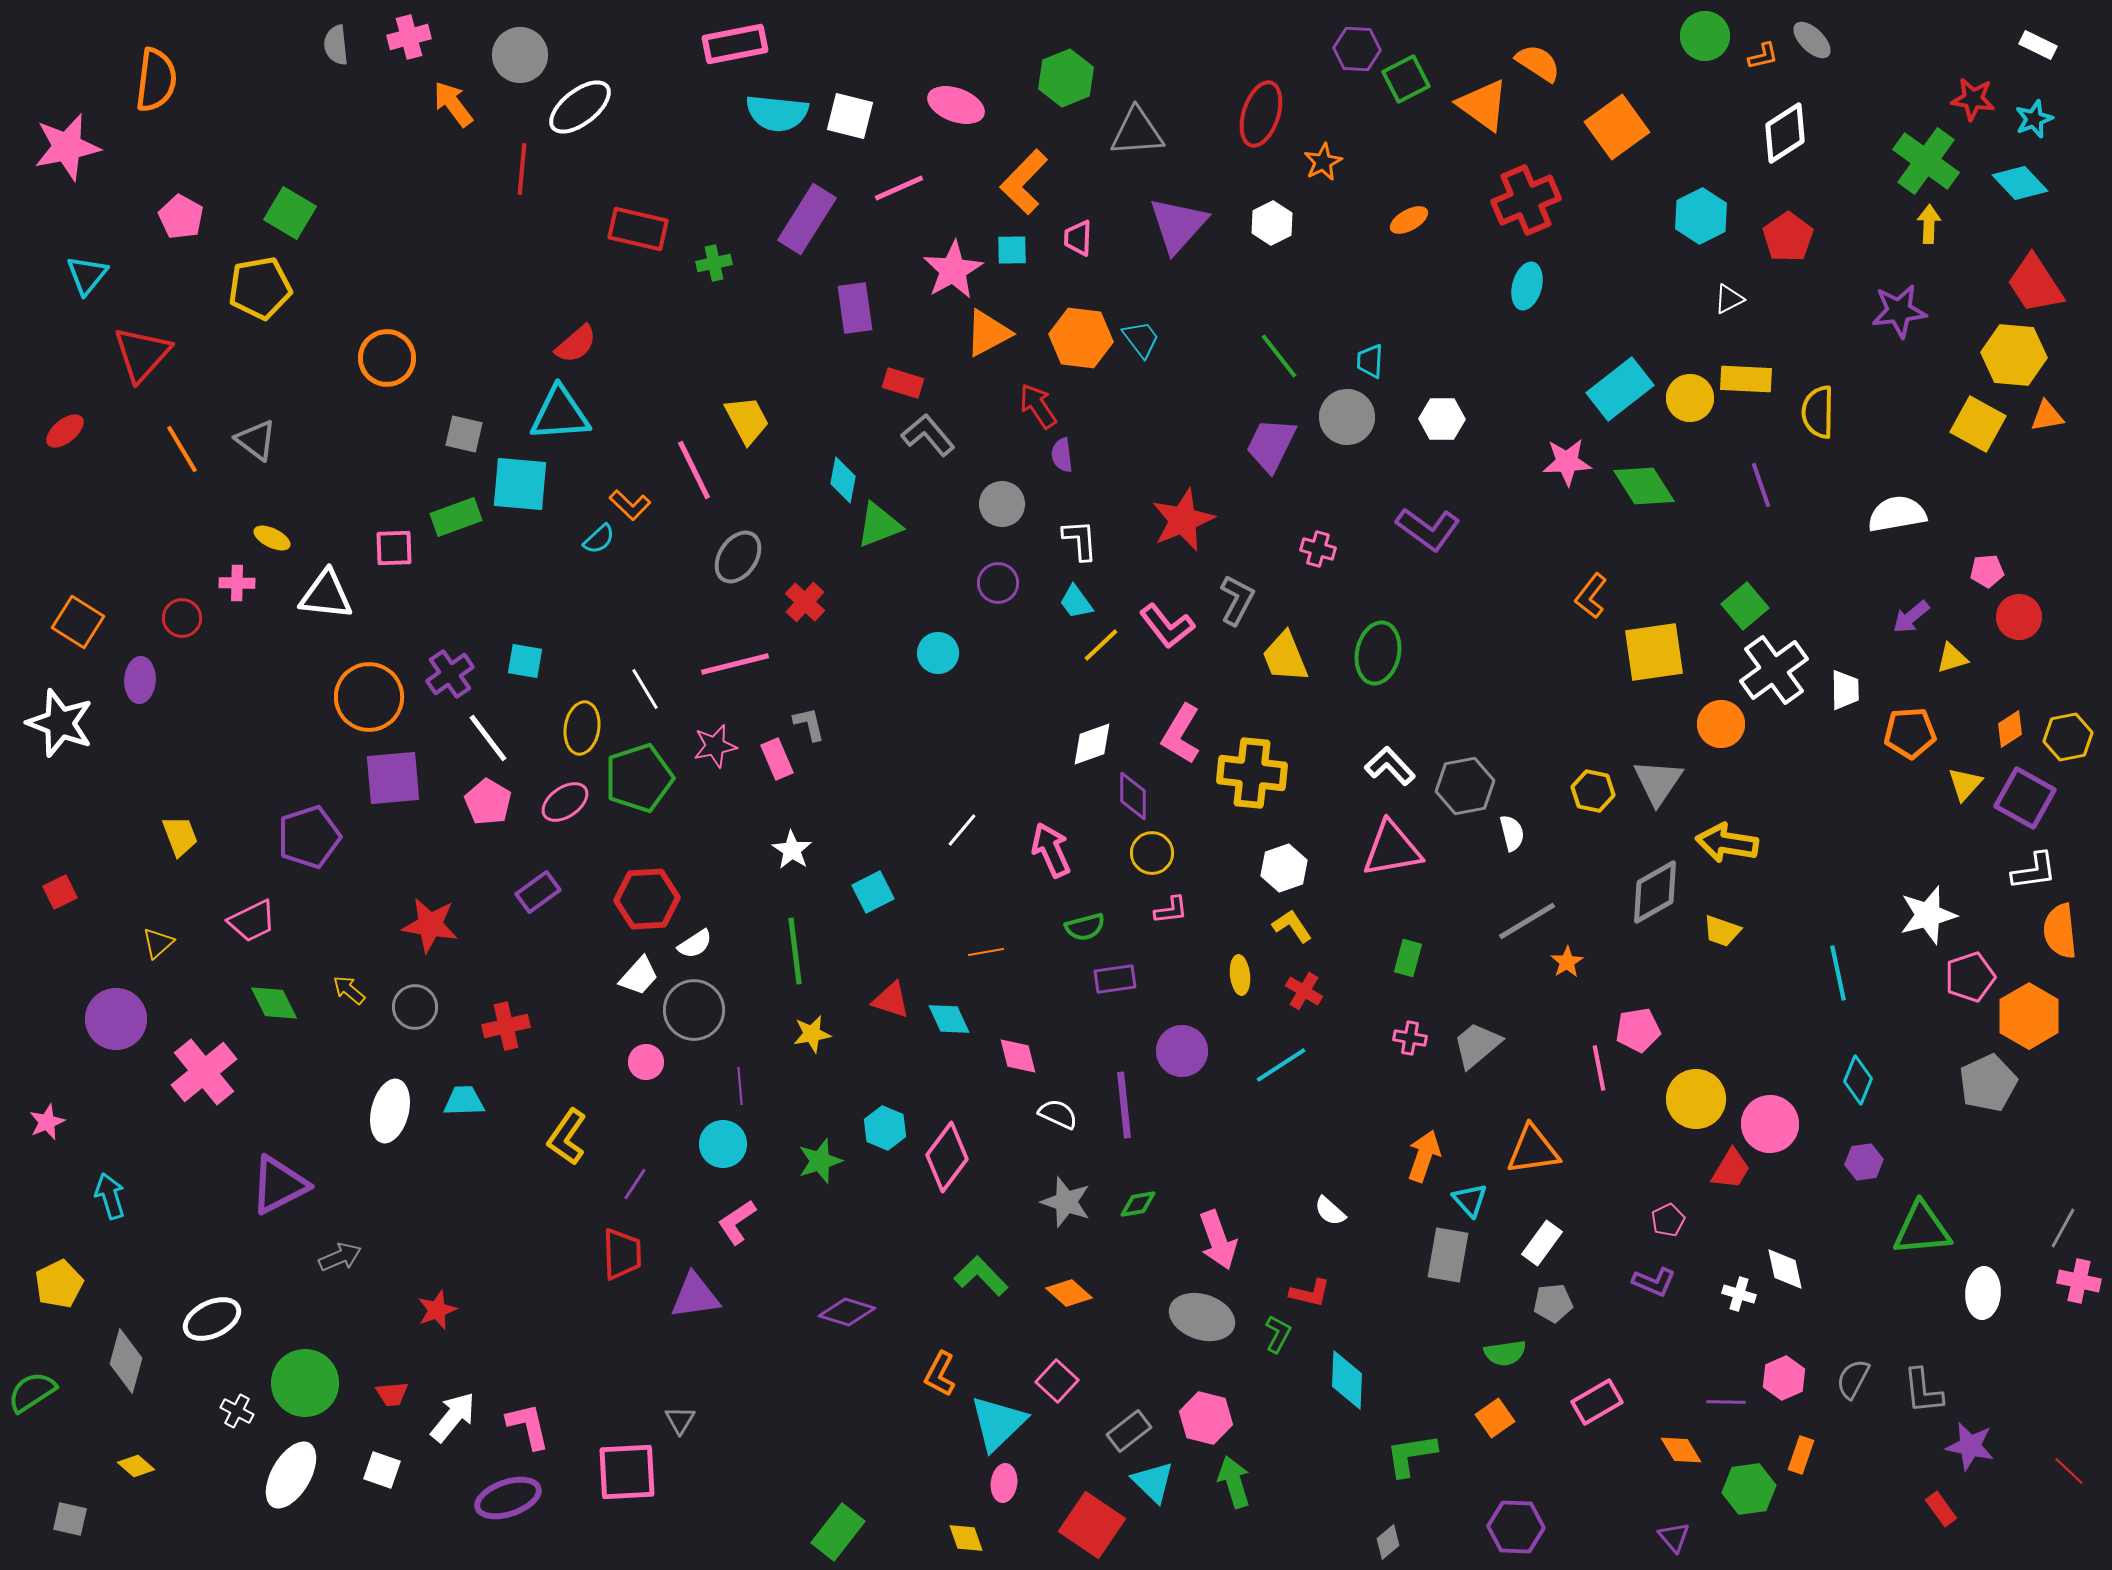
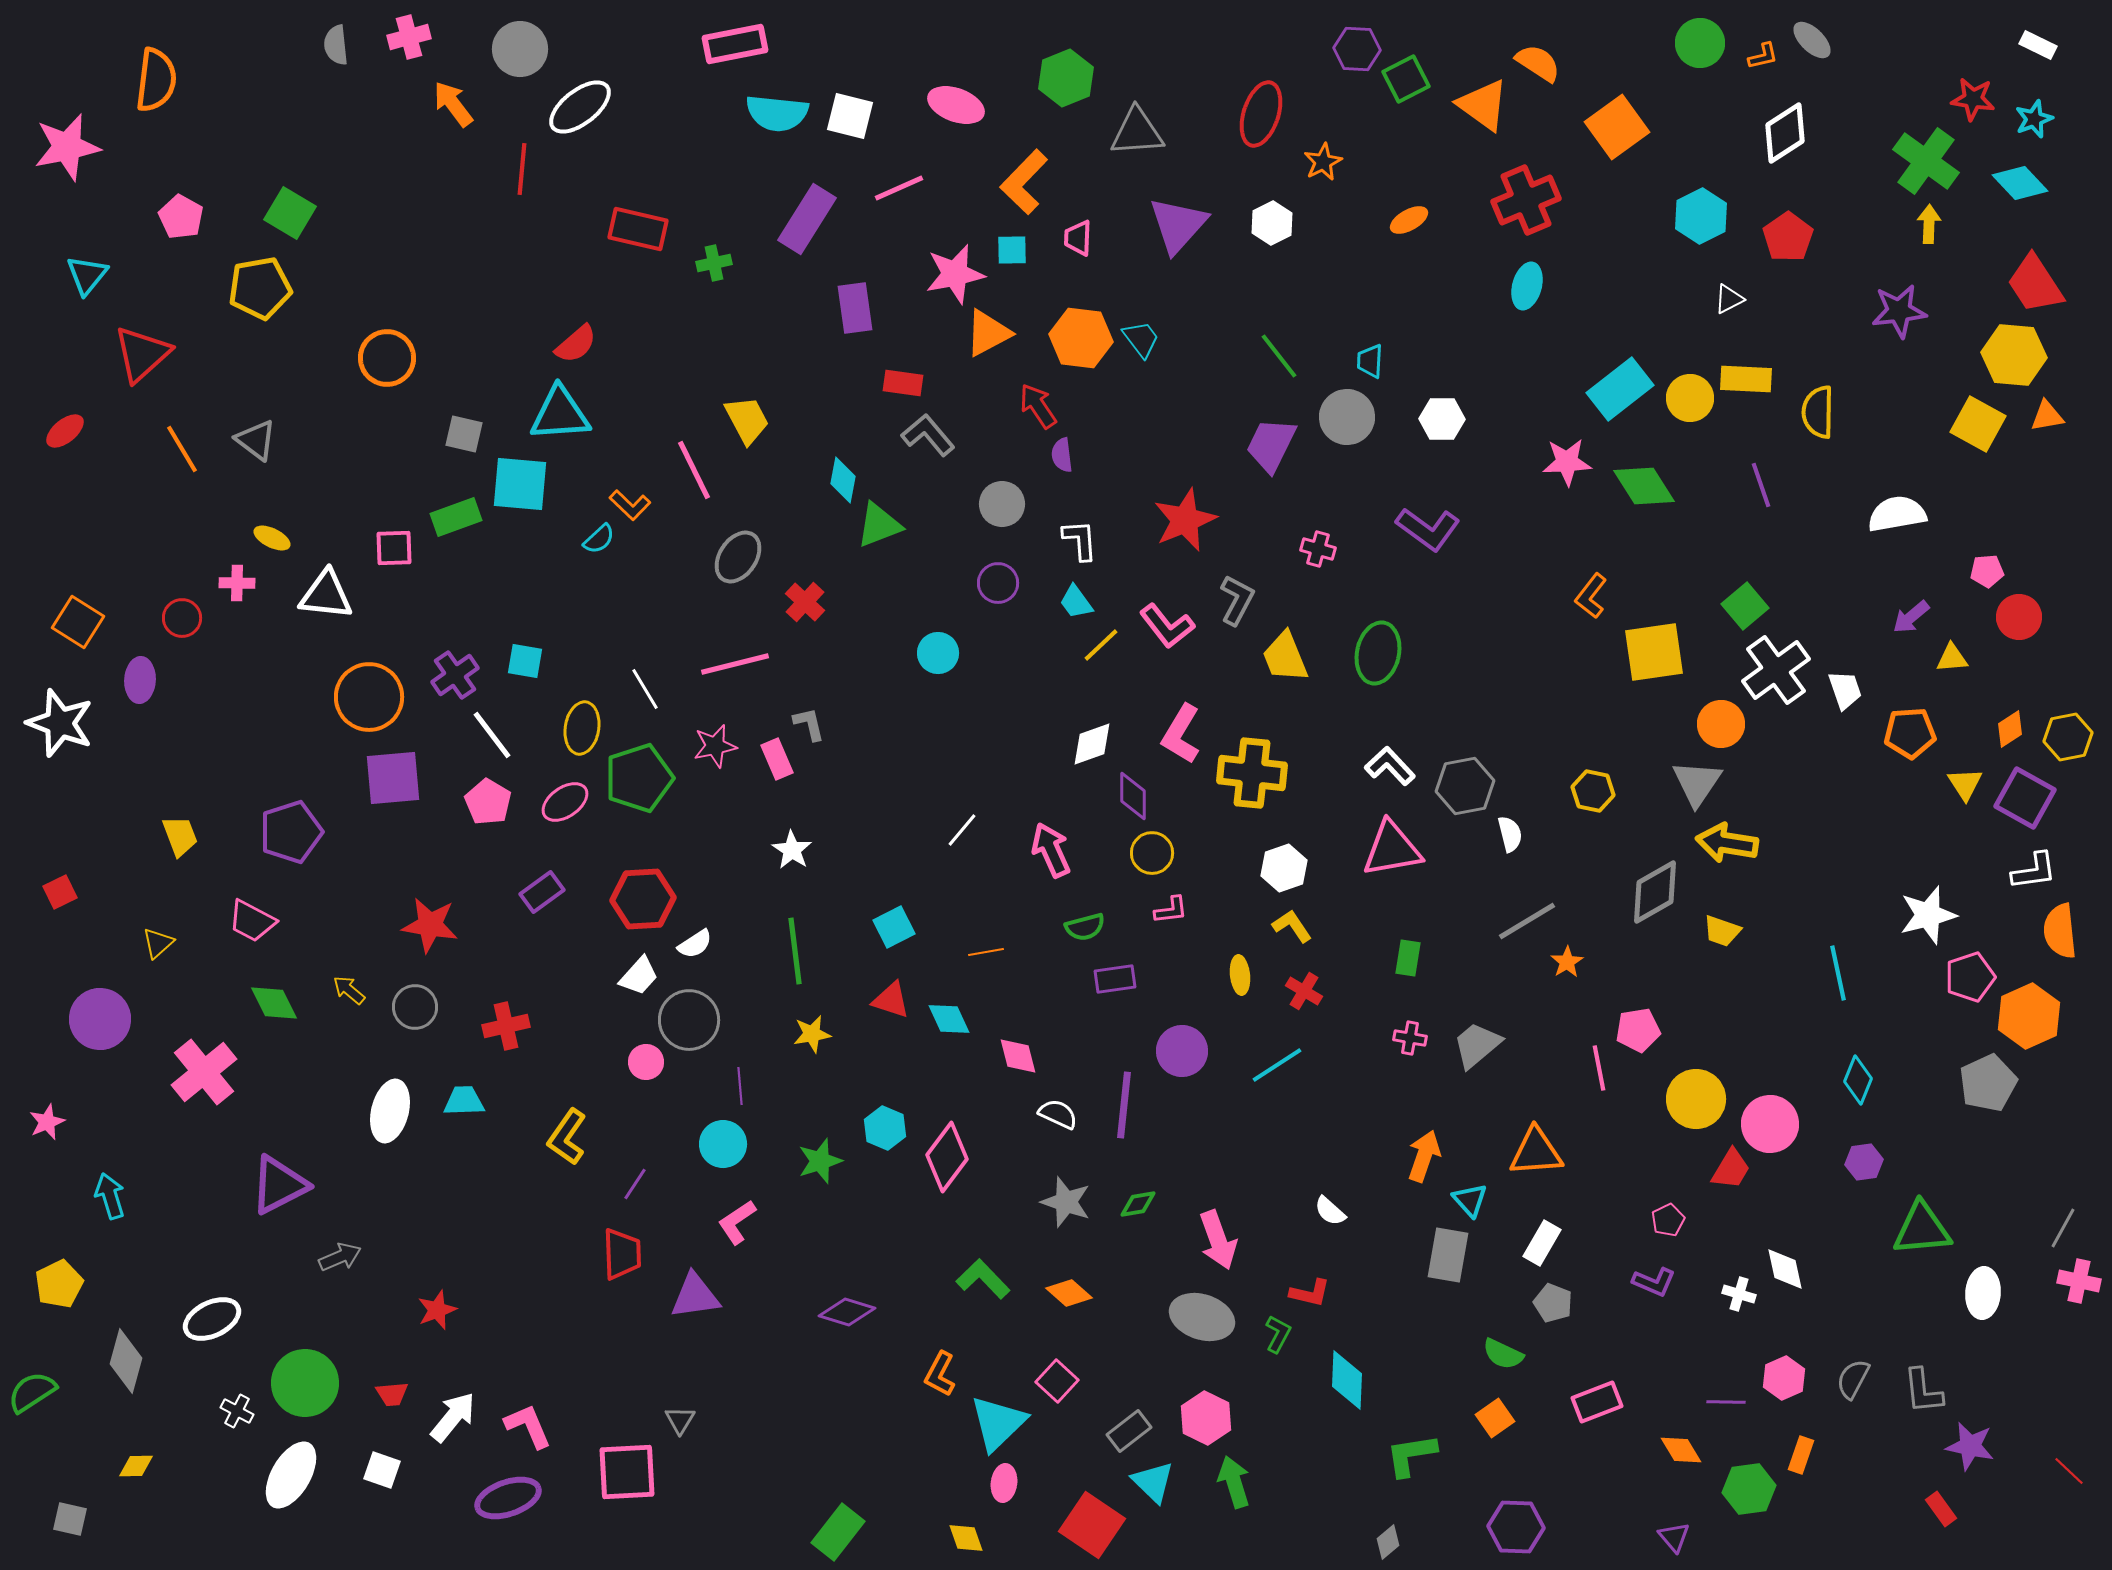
green circle at (1705, 36): moved 5 px left, 7 px down
gray circle at (520, 55): moved 6 px up
pink star at (953, 270): moved 2 px right, 4 px down; rotated 18 degrees clockwise
red triangle at (142, 354): rotated 6 degrees clockwise
red rectangle at (903, 383): rotated 9 degrees counterclockwise
red star at (1183, 520): moved 2 px right
yellow triangle at (1952, 658): rotated 12 degrees clockwise
white cross at (1774, 670): moved 2 px right
purple cross at (450, 674): moved 5 px right, 1 px down
white trapezoid at (1845, 690): rotated 18 degrees counterclockwise
white line at (488, 738): moved 4 px right, 3 px up
gray triangle at (1658, 782): moved 39 px right, 1 px down
yellow triangle at (1965, 784): rotated 15 degrees counterclockwise
white semicircle at (1512, 833): moved 2 px left, 1 px down
purple pentagon at (309, 837): moved 18 px left, 5 px up
purple rectangle at (538, 892): moved 4 px right
cyan square at (873, 892): moved 21 px right, 35 px down
red hexagon at (647, 899): moved 4 px left
pink trapezoid at (252, 921): rotated 54 degrees clockwise
green rectangle at (1408, 958): rotated 6 degrees counterclockwise
gray circle at (694, 1010): moved 5 px left, 10 px down
orange hexagon at (2029, 1016): rotated 6 degrees clockwise
purple circle at (116, 1019): moved 16 px left
cyan line at (1281, 1065): moved 4 px left
purple line at (1124, 1105): rotated 12 degrees clockwise
orange triangle at (1533, 1150): moved 3 px right, 2 px down; rotated 4 degrees clockwise
white rectangle at (1542, 1243): rotated 6 degrees counterclockwise
green L-shape at (981, 1276): moved 2 px right, 3 px down
gray pentagon at (1553, 1303): rotated 27 degrees clockwise
green semicircle at (1505, 1353): moved 2 px left, 1 px down; rotated 33 degrees clockwise
pink rectangle at (1597, 1402): rotated 9 degrees clockwise
pink hexagon at (1206, 1418): rotated 12 degrees clockwise
pink L-shape at (528, 1426): rotated 10 degrees counterclockwise
yellow diamond at (136, 1466): rotated 42 degrees counterclockwise
